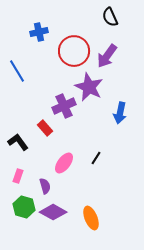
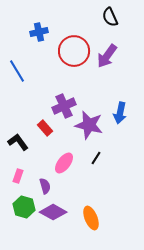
purple star: moved 38 px down; rotated 12 degrees counterclockwise
